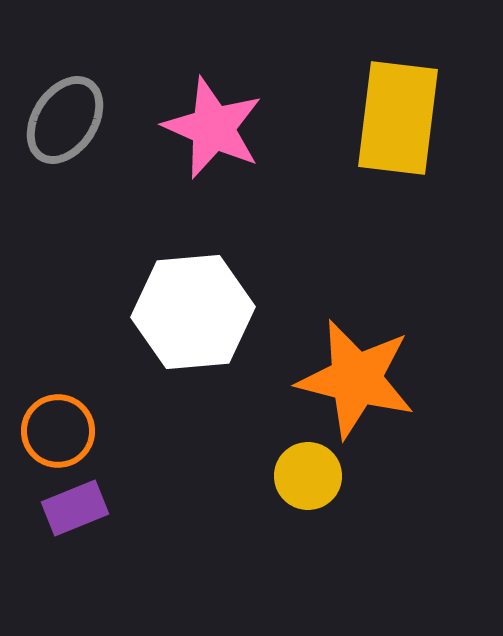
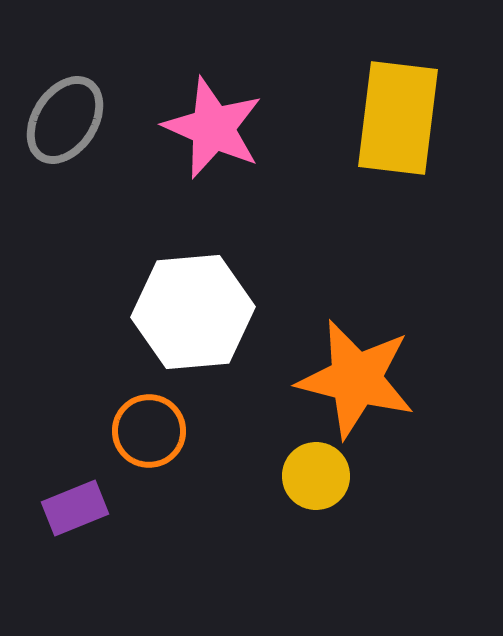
orange circle: moved 91 px right
yellow circle: moved 8 px right
